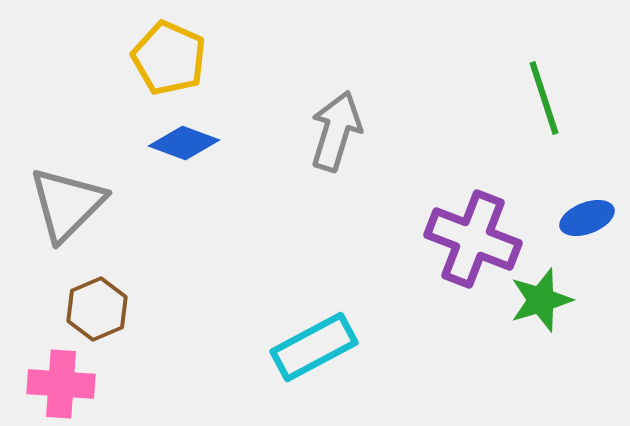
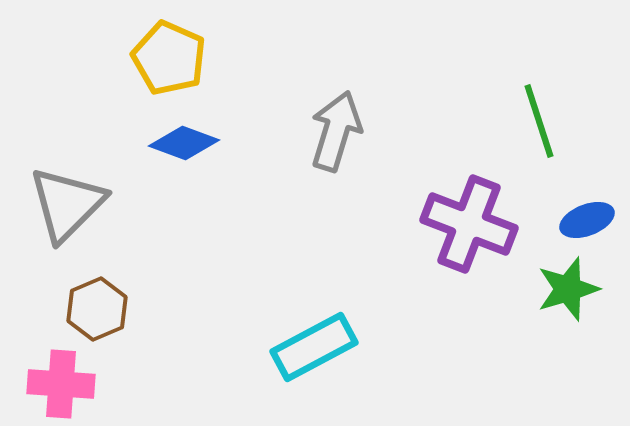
green line: moved 5 px left, 23 px down
blue ellipse: moved 2 px down
purple cross: moved 4 px left, 15 px up
green star: moved 27 px right, 11 px up
